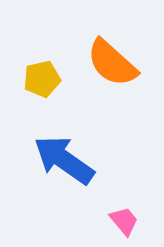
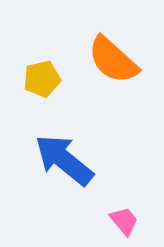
orange semicircle: moved 1 px right, 3 px up
blue arrow: rotated 4 degrees clockwise
